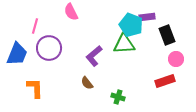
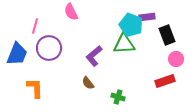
brown semicircle: moved 1 px right
